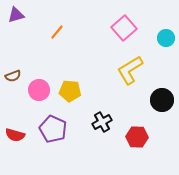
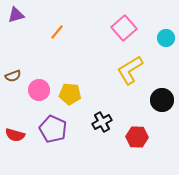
yellow pentagon: moved 3 px down
